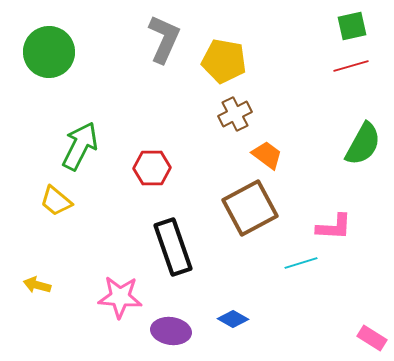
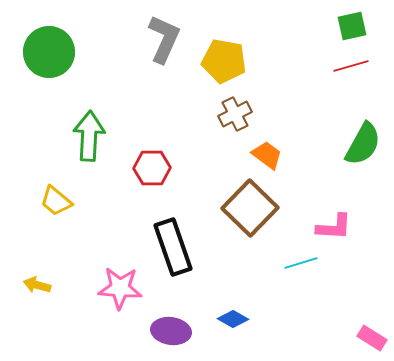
green arrow: moved 9 px right, 10 px up; rotated 24 degrees counterclockwise
brown square: rotated 18 degrees counterclockwise
pink star: moved 9 px up
